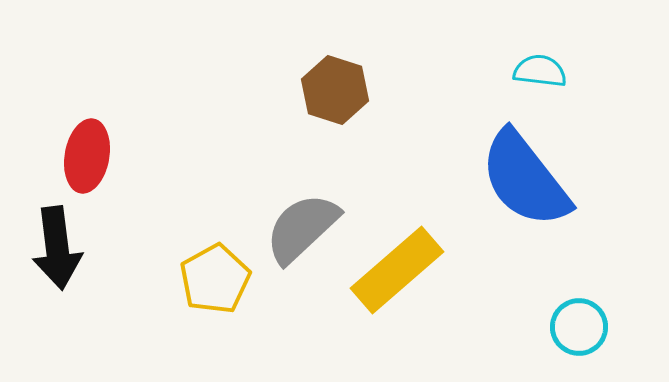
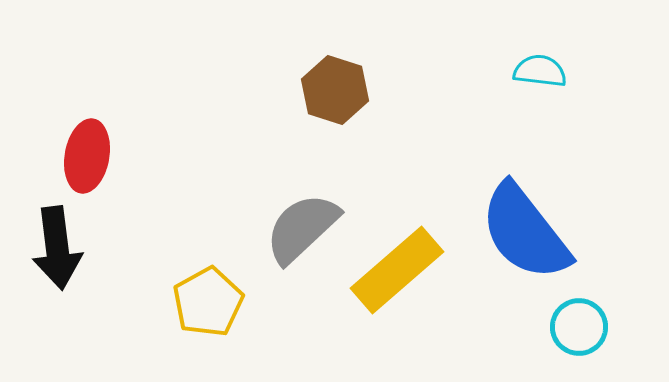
blue semicircle: moved 53 px down
yellow pentagon: moved 7 px left, 23 px down
